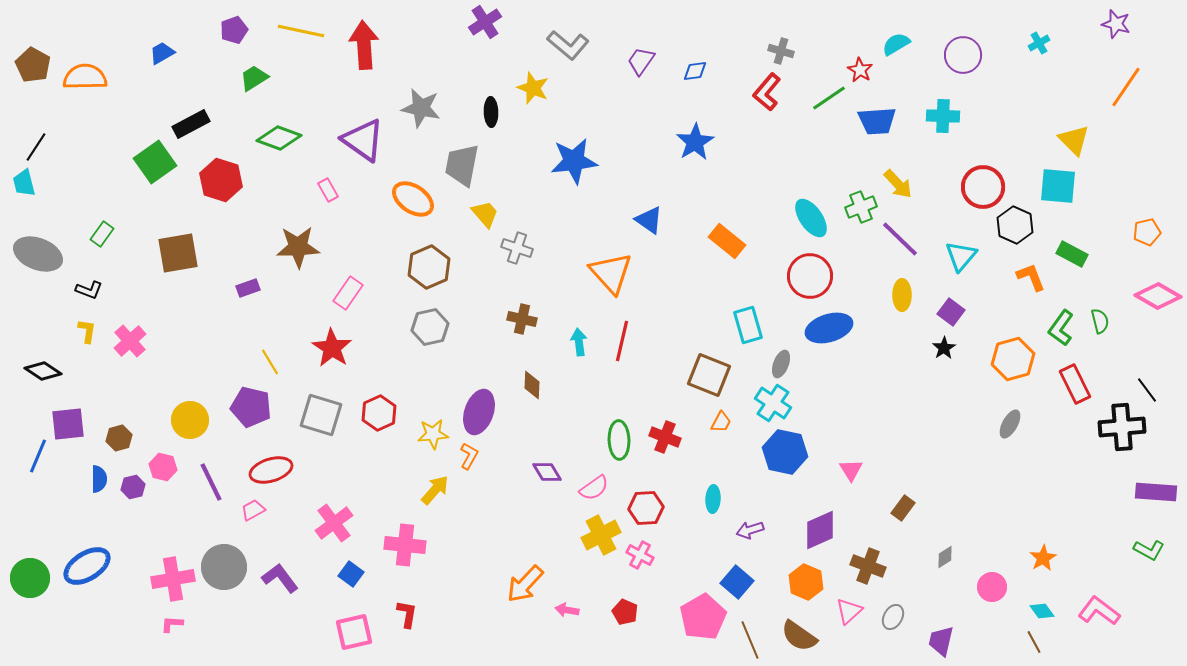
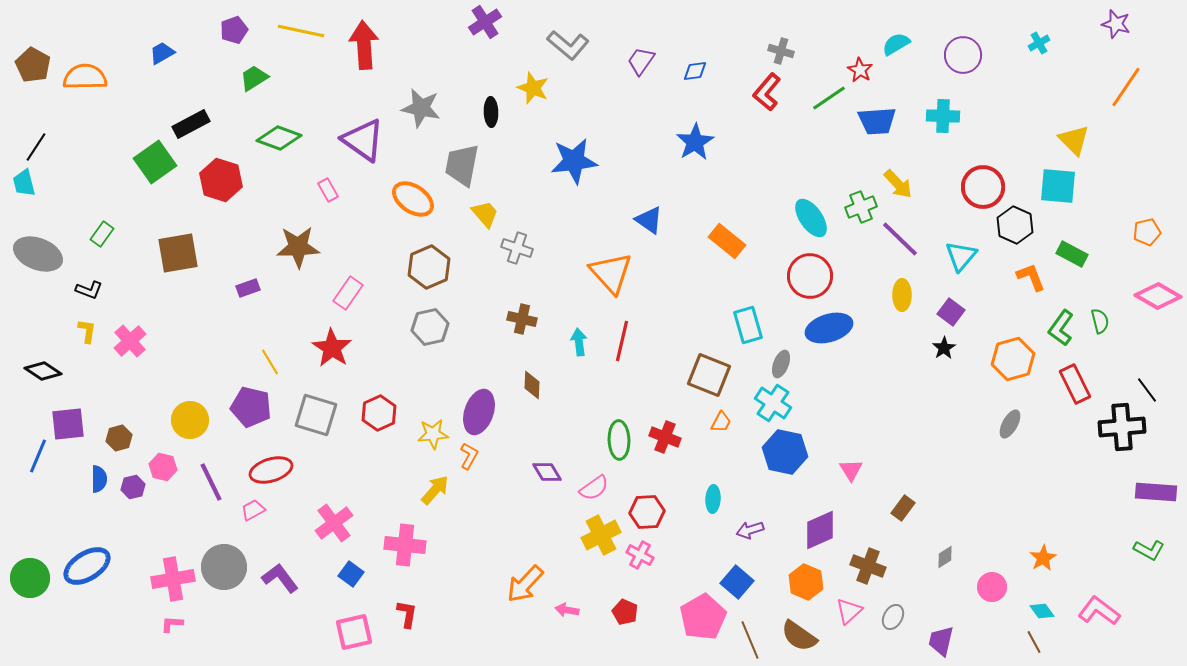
gray square at (321, 415): moved 5 px left
red hexagon at (646, 508): moved 1 px right, 4 px down
